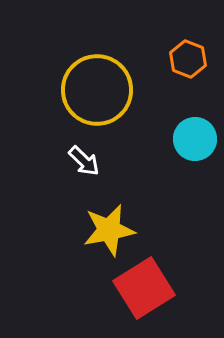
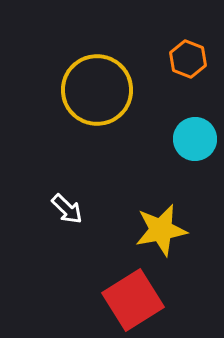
white arrow: moved 17 px left, 48 px down
yellow star: moved 52 px right
red square: moved 11 px left, 12 px down
